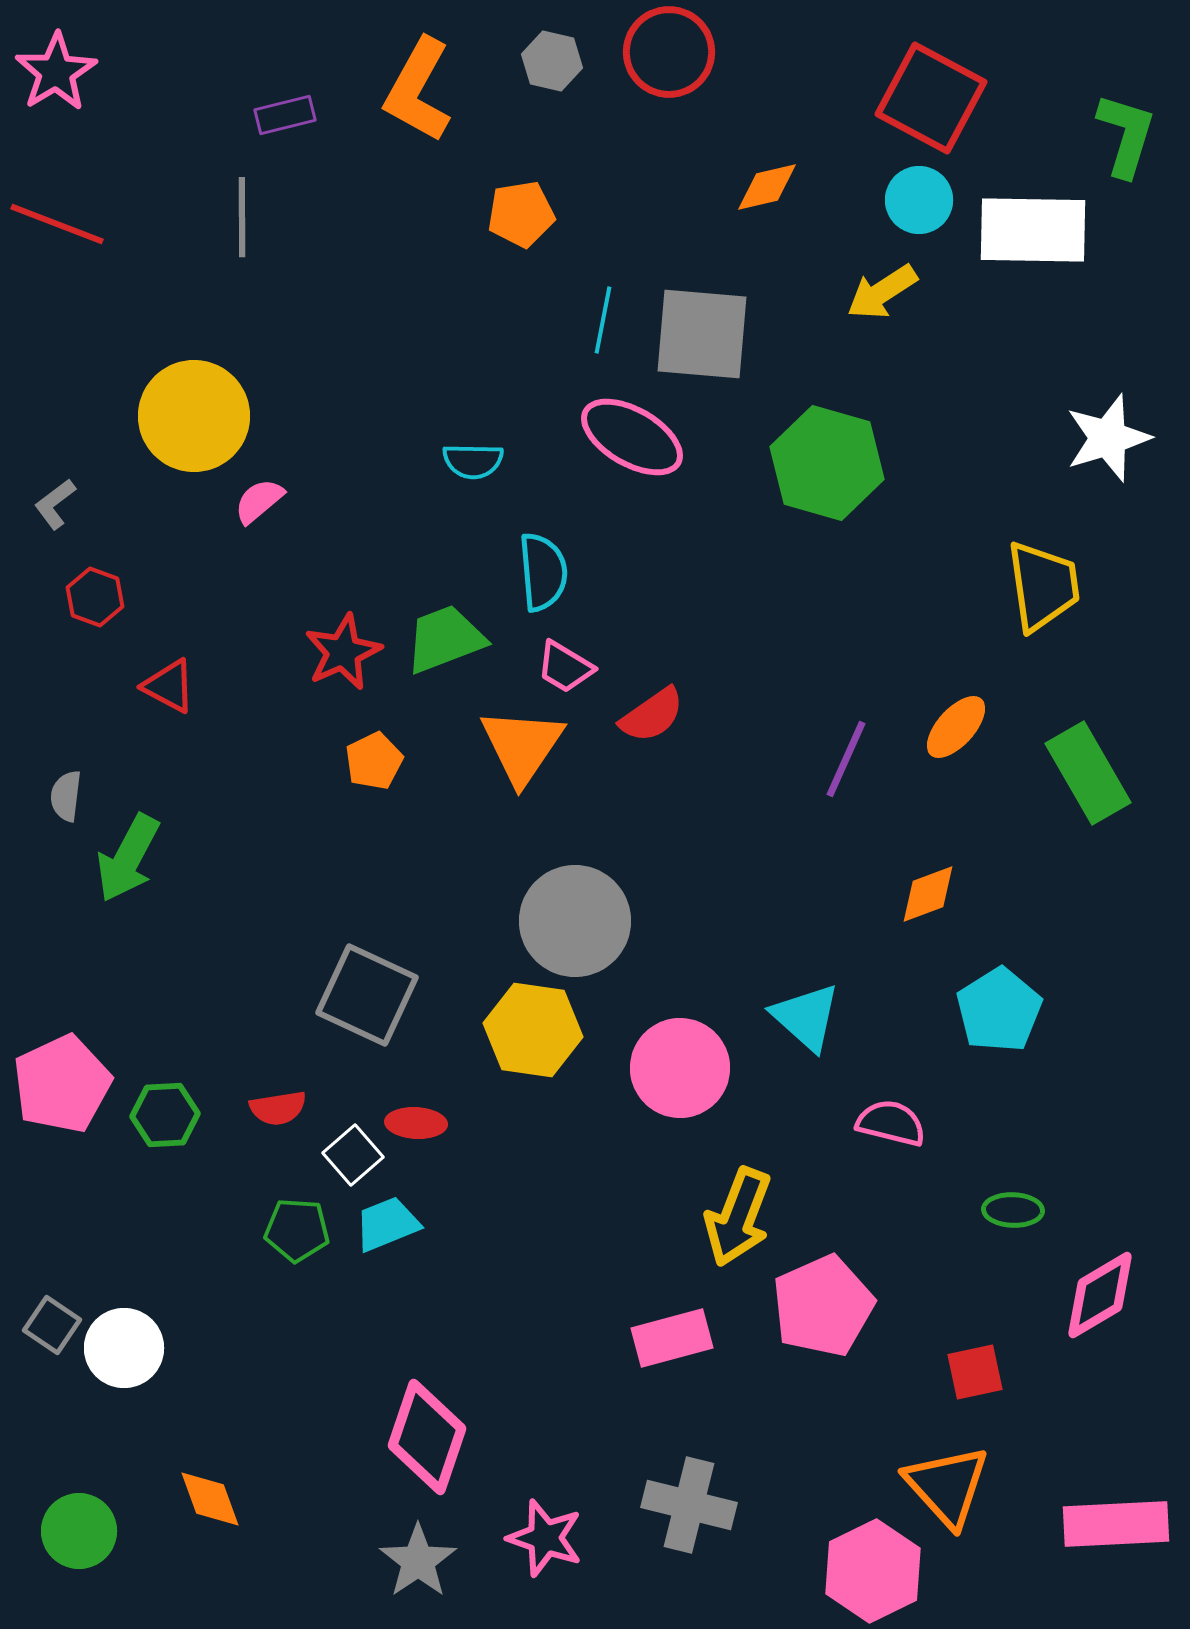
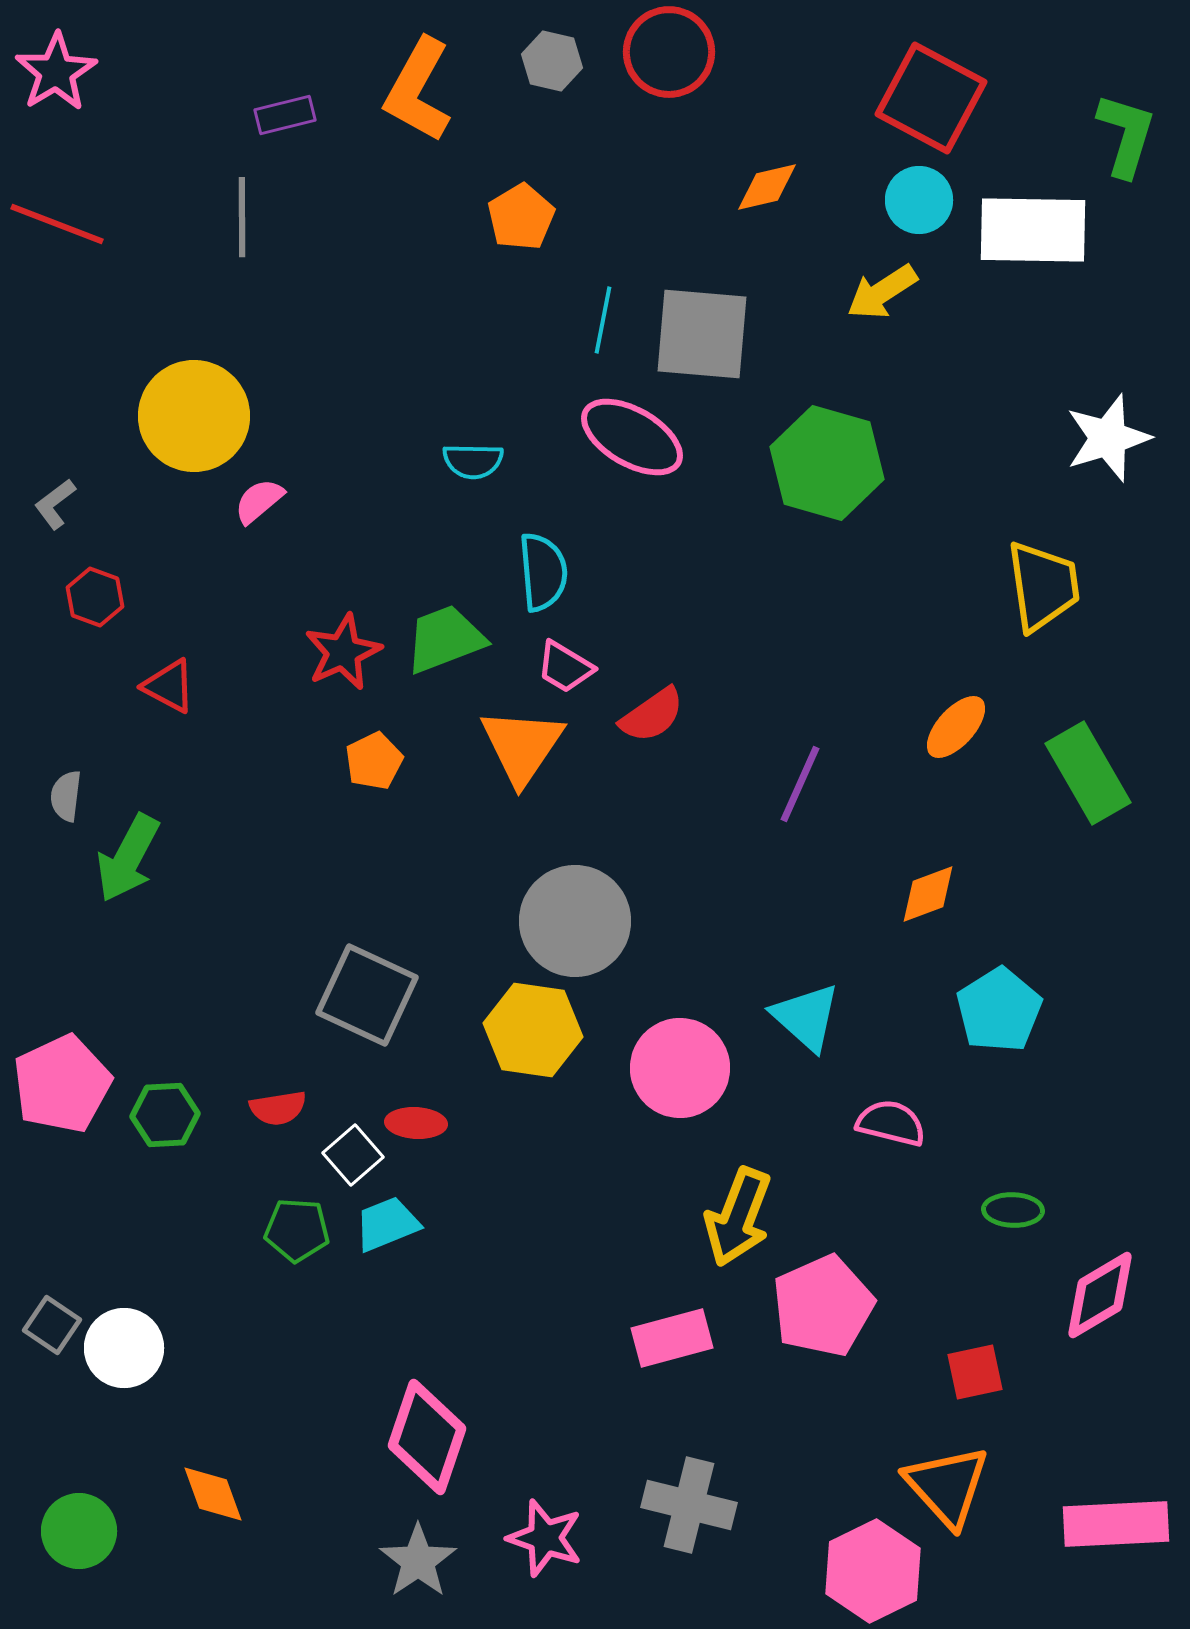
orange pentagon at (521, 214): moved 3 px down; rotated 22 degrees counterclockwise
purple line at (846, 759): moved 46 px left, 25 px down
orange diamond at (210, 1499): moved 3 px right, 5 px up
